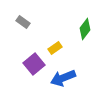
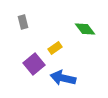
gray rectangle: rotated 40 degrees clockwise
green diamond: rotated 75 degrees counterclockwise
blue arrow: rotated 35 degrees clockwise
